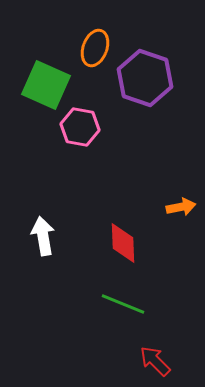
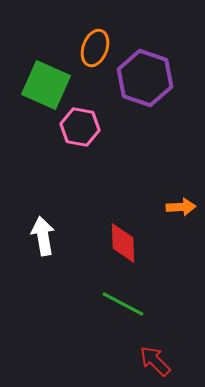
orange arrow: rotated 8 degrees clockwise
green line: rotated 6 degrees clockwise
